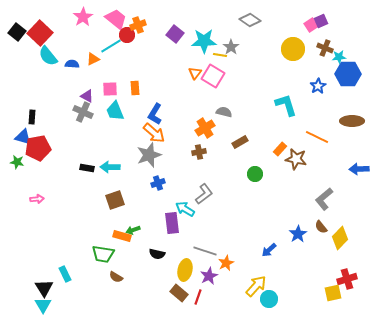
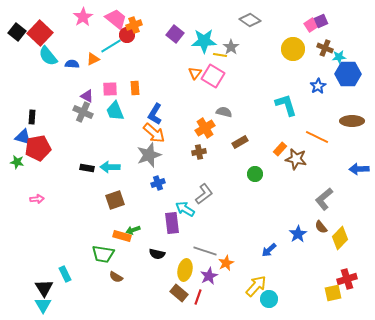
orange cross at (138, 25): moved 4 px left
